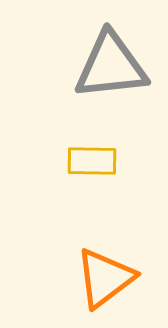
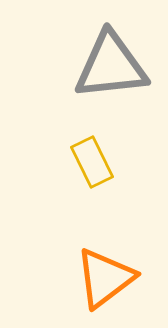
yellow rectangle: moved 1 px down; rotated 63 degrees clockwise
